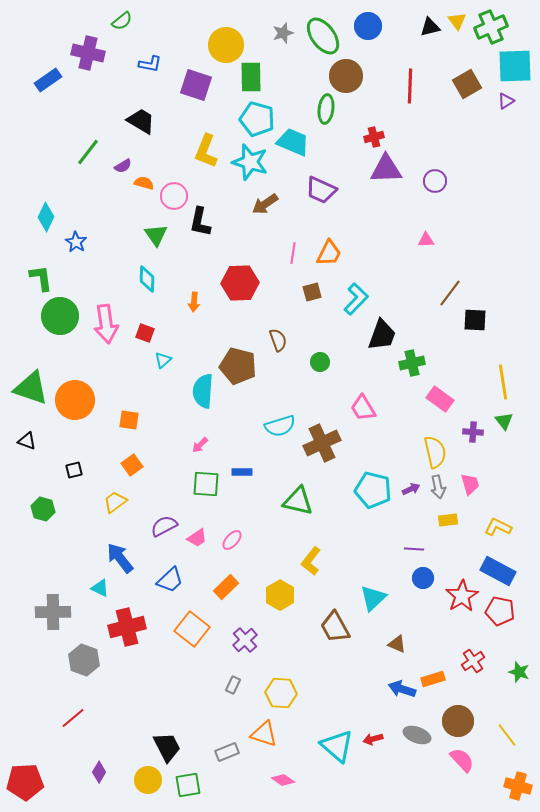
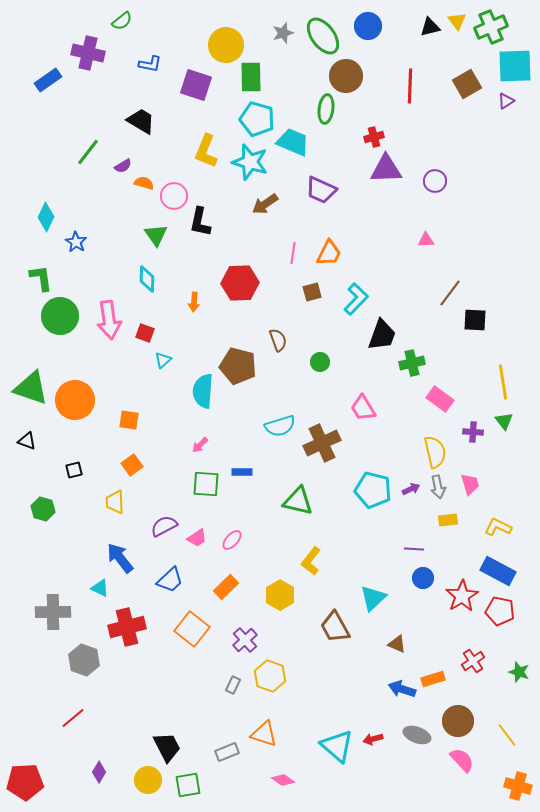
pink arrow at (106, 324): moved 3 px right, 4 px up
yellow trapezoid at (115, 502): rotated 55 degrees counterclockwise
yellow hexagon at (281, 693): moved 11 px left, 17 px up; rotated 16 degrees clockwise
